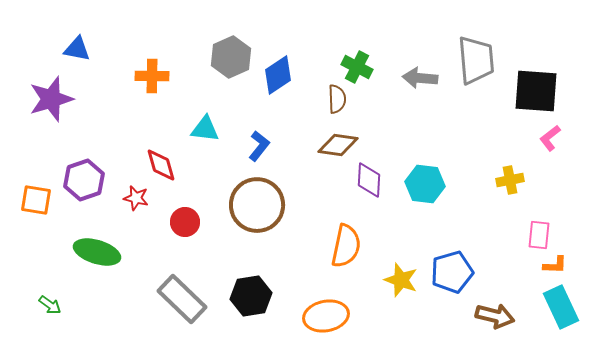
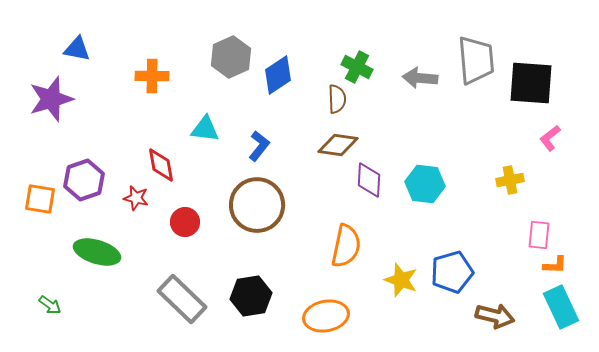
black square: moved 5 px left, 8 px up
red diamond: rotated 6 degrees clockwise
orange square: moved 4 px right, 1 px up
